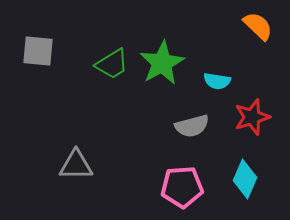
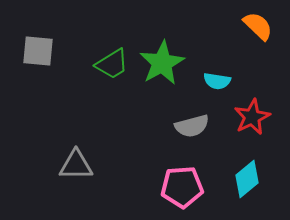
red star: rotated 9 degrees counterclockwise
cyan diamond: moved 2 px right; rotated 27 degrees clockwise
